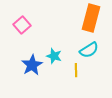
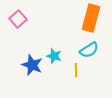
pink square: moved 4 px left, 6 px up
blue star: rotated 20 degrees counterclockwise
